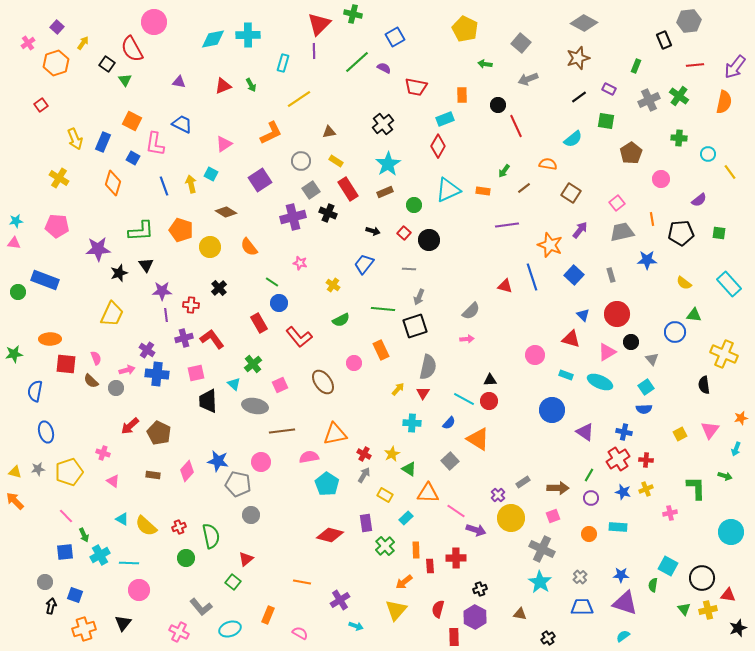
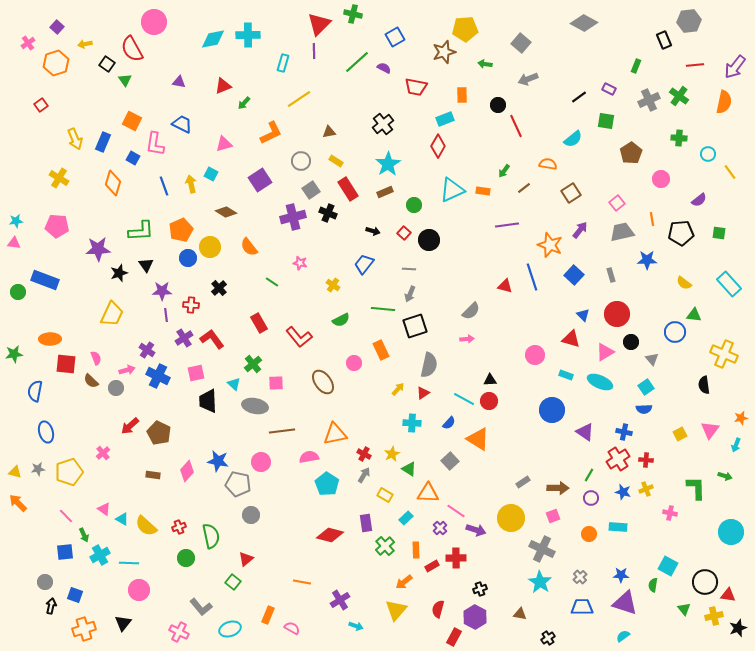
yellow pentagon at (465, 29): rotated 30 degrees counterclockwise
yellow arrow at (83, 43): moved 2 px right, 1 px down; rotated 136 degrees counterclockwise
brown star at (578, 58): moved 134 px left, 6 px up
green arrow at (251, 85): moved 7 px left, 18 px down; rotated 72 degrees clockwise
pink triangle at (224, 144): rotated 18 degrees clockwise
cyan triangle at (448, 190): moved 4 px right
brown square at (571, 193): rotated 24 degrees clockwise
orange pentagon at (181, 230): rotated 30 degrees clockwise
gray arrow at (419, 297): moved 9 px left, 3 px up
blue circle at (279, 303): moved 91 px left, 45 px up
purple cross at (184, 338): rotated 18 degrees counterclockwise
pink triangle at (607, 352): moved 2 px left
gray semicircle at (428, 367): moved 1 px right, 2 px up
blue cross at (157, 374): moved 1 px right, 2 px down; rotated 20 degrees clockwise
pink square at (280, 385): moved 4 px left, 2 px up; rotated 21 degrees clockwise
red triangle at (423, 393): rotated 24 degrees clockwise
cyan arrow at (736, 449): moved 4 px up
pink cross at (103, 453): rotated 32 degrees clockwise
pink triangle at (113, 481): moved 9 px left, 28 px down
purple cross at (498, 495): moved 58 px left, 33 px down
orange arrow at (15, 501): moved 3 px right, 2 px down
pink cross at (670, 513): rotated 24 degrees clockwise
red rectangle at (430, 566): moved 2 px right; rotated 64 degrees clockwise
black circle at (702, 578): moved 3 px right, 4 px down
yellow cross at (708, 610): moved 6 px right, 6 px down
pink semicircle at (300, 633): moved 8 px left, 5 px up
red rectangle at (454, 637): rotated 30 degrees clockwise
